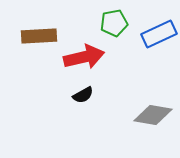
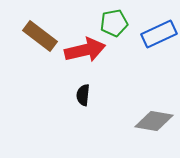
brown rectangle: moved 1 px right; rotated 40 degrees clockwise
red arrow: moved 1 px right, 7 px up
black semicircle: rotated 125 degrees clockwise
gray diamond: moved 1 px right, 6 px down
